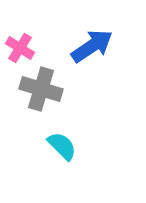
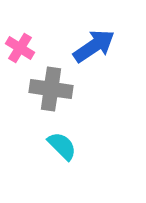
blue arrow: moved 2 px right
gray cross: moved 10 px right; rotated 9 degrees counterclockwise
